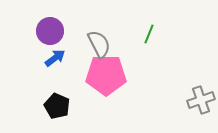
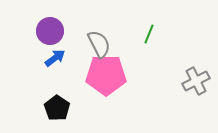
gray cross: moved 5 px left, 19 px up; rotated 8 degrees counterclockwise
black pentagon: moved 2 px down; rotated 10 degrees clockwise
